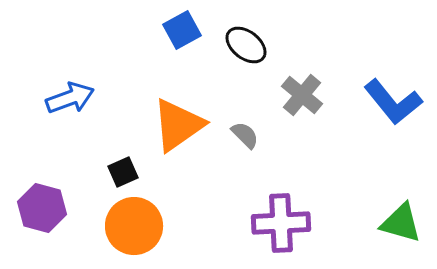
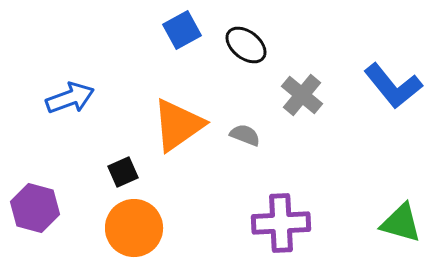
blue L-shape: moved 16 px up
gray semicircle: rotated 24 degrees counterclockwise
purple hexagon: moved 7 px left
orange circle: moved 2 px down
